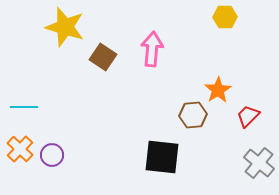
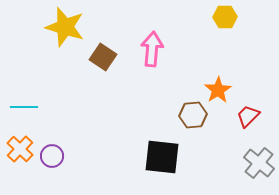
purple circle: moved 1 px down
